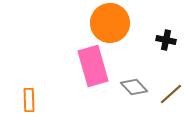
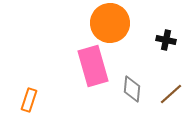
gray diamond: moved 2 px left, 2 px down; rotated 48 degrees clockwise
orange rectangle: rotated 20 degrees clockwise
